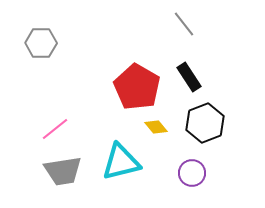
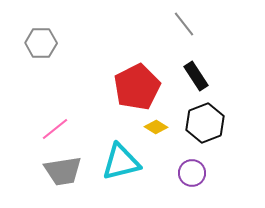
black rectangle: moved 7 px right, 1 px up
red pentagon: rotated 15 degrees clockwise
yellow diamond: rotated 20 degrees counterclockwise
